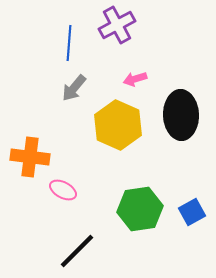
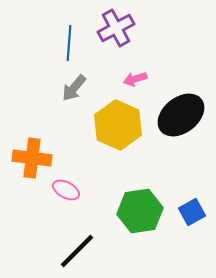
purple cross: moved 1 px left, 3 px down
black ellipse: rotated 54 degrees clockwise
orange cross: moved 2 px right, 1 px down
pink ellipse: moved 3 px right
green hexagon: moved 2 px down
